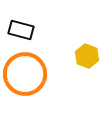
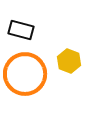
yellow hexagon: moved 18 px left, 5 px down
